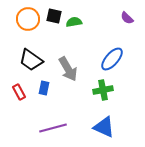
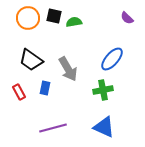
orange circle: moved 1 px up
blue rectangle: moved 1 px right
